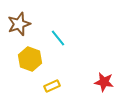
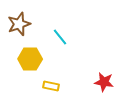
cyan line: moved 2 px right, 1 px up
yellow hexagon: rotated 20 degrees counterclockwise
yellow rectangle: moved 1 px left; rotated 35 degrees clockwise
